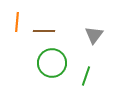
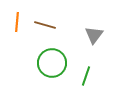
brown line: moved 1 px right, 6 px up; rotated 15 degrees clockwise
